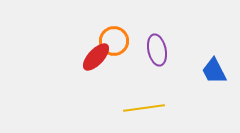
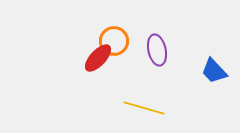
red ellipse: moved 2 px right, 1 px down
blue trapezoid: rotated 16 degrees counterclockwise
yellow line: rotated 24 degrees clockwise
